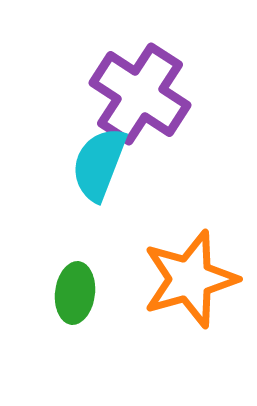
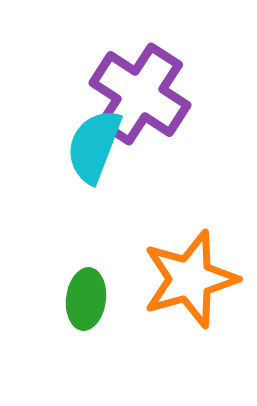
cyan semicircle: moved 5 px left, 18 px up
green ellipse: moved 11 px right, 6 px down
